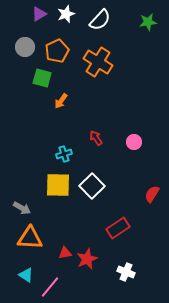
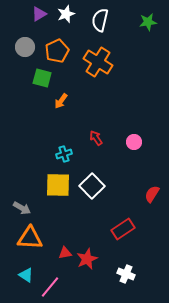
white semicircle: rotated 150 degrees clockwise
red rectangle: moved 5 px right, 1 px down
white cross: moved 2 px down
